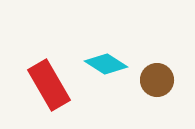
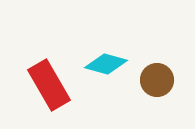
cyan diamond: rotated 18 degrees counterclockwise
